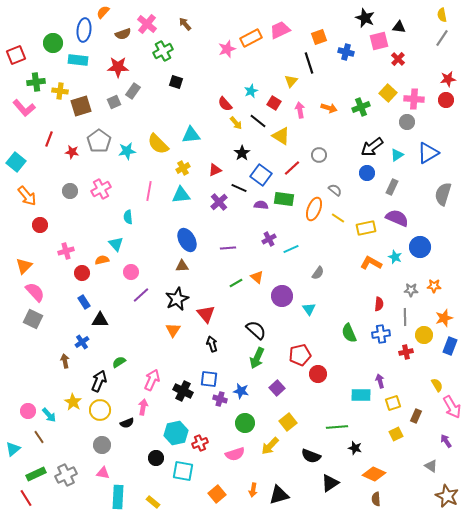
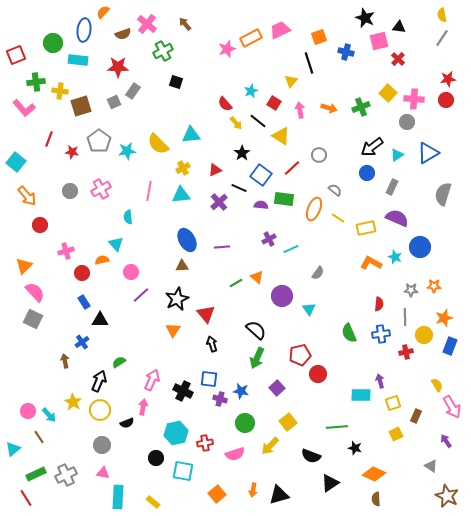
purple line at (228, 248): moved 6 px left, 1 px up
red cross at (200, 443): moved 5 px right; rotated 14 degrees clockwise
